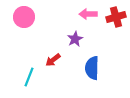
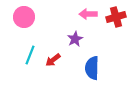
cyan line: moved 1 px right, 22 px up
